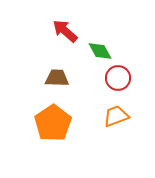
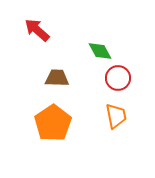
red arrow: moved 28 px left, 1 px up
orange trapezoid: rotated 100 degrees clockwise
